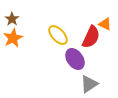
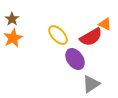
red semicircle: rotated 35 degrees clockwise
gray triangle: moved 2 px right
